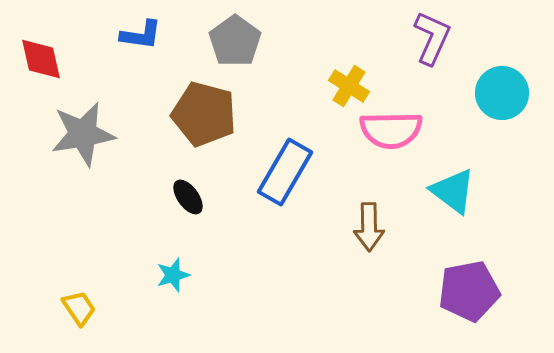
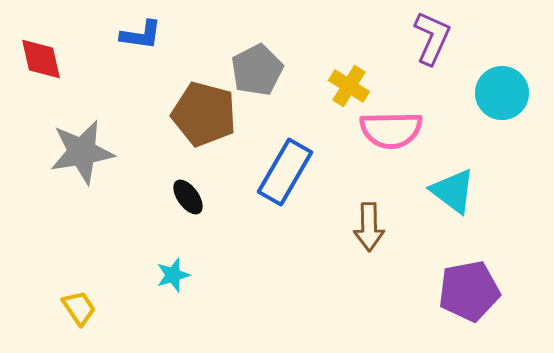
gray pentagon: moved 22 px right, 29 px down; rotated 9 degrees clockwise
gray star: moved 1 px left, 18 px down
